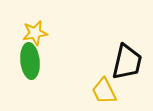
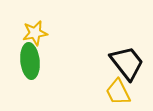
black trapezoid: moved 1 px down; rotated 51 degrees counterclockwise
yellow trapezoid: moved 14 px right, 1 px down
